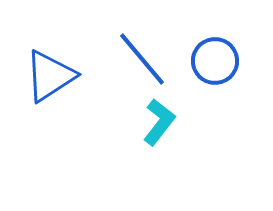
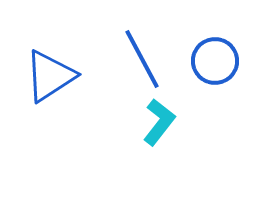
blue line: rotated 12 degrees clockwise
